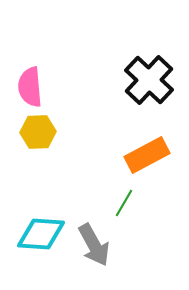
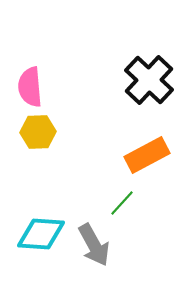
green line: moved 2 px left; rotated 12 degrees clockwise
